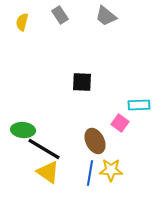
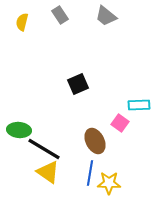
black square: moved 4 px left, 2 px down; rotated 25 degrees counterclockwise
green ellipse: moved 4 px left
yellow star: moved 2 px left, 13 px down
